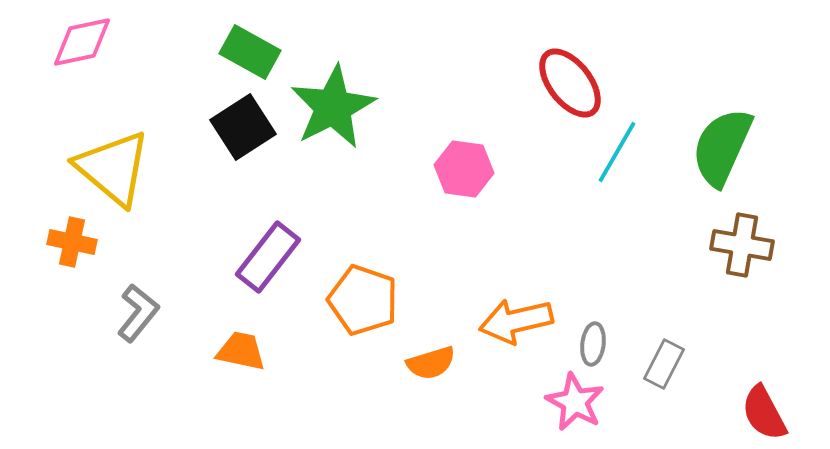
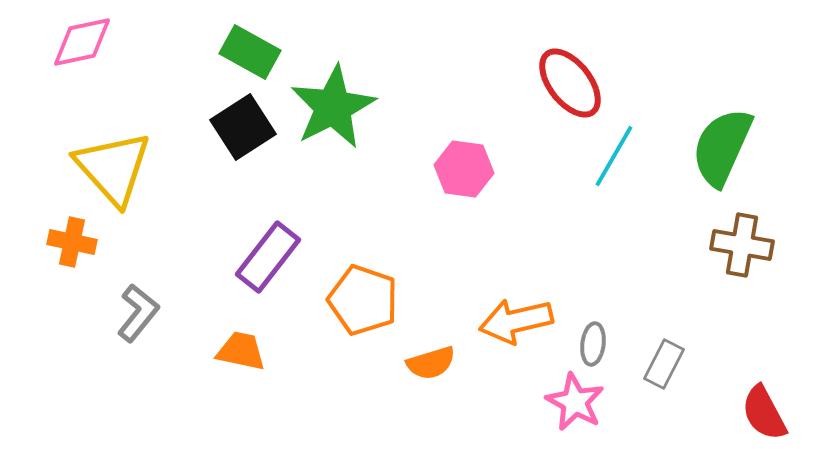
cyan line: moved 3 px left, 4 px down
yellow triangle: rotated 8 degrees clockwise
